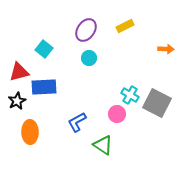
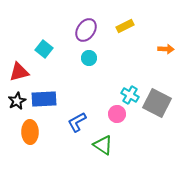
blue rectangle: moved 12 px down
